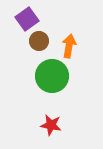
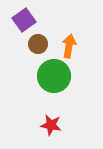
purple square: moved 3 px left, 1 px down
brown circle: moved 1 px left, 3 px down
green circle: moved 2 px right
